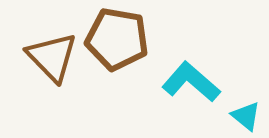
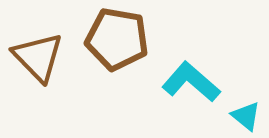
brown triangle: moved 14 px left
